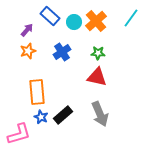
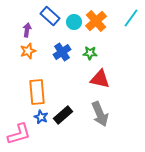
purple arrow: rotated 32 degrees counterclockwise
green star: moved 8 px left
red triangle: moved 3 px right, 2 px down
